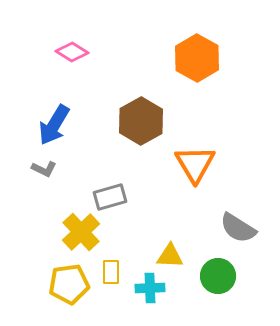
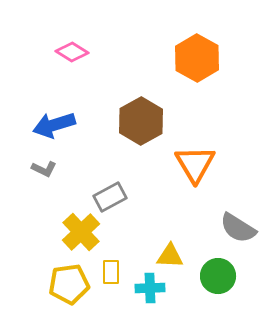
blue arrow: rotated 42 degrees clockwise
gray rectangle: rotated 12 degrees counterclockwise
